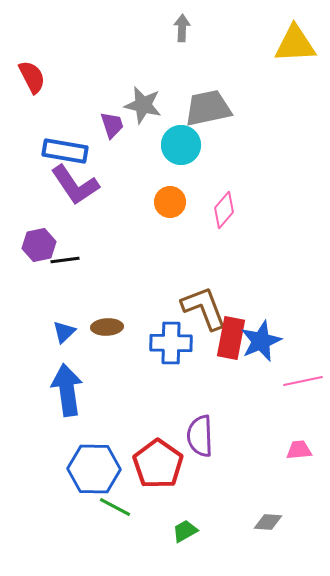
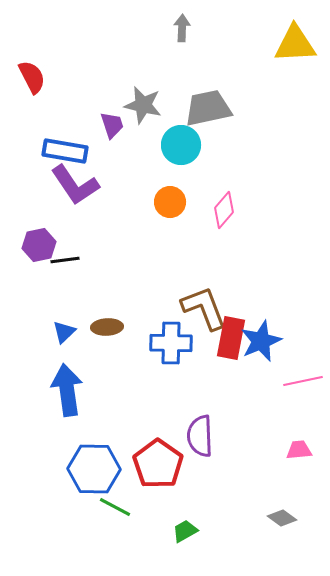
gray diamond: moved 14 px right, 4 px up; rotated 32 degrees clockwise
